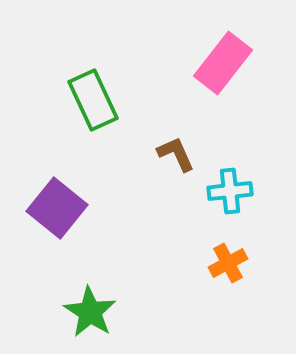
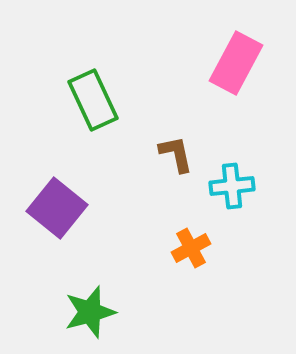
pink rectangle: moved 13 px right; rotated 10 degrees counterclockwise
brown L-shape: rotated 12 degrees clockwise
cyan cross: moved 2 px right, 5 px up
orange cross: moved 37 px left, 15 px up
green star: rotated 24 degrees clockwise
